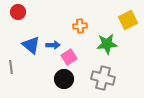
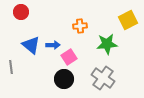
red circle: moved 3 px right
gray cross: rotated 20 degrees clockwise
